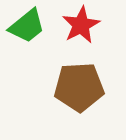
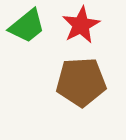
brown pentagon: moved 2 px right, 5 px up
